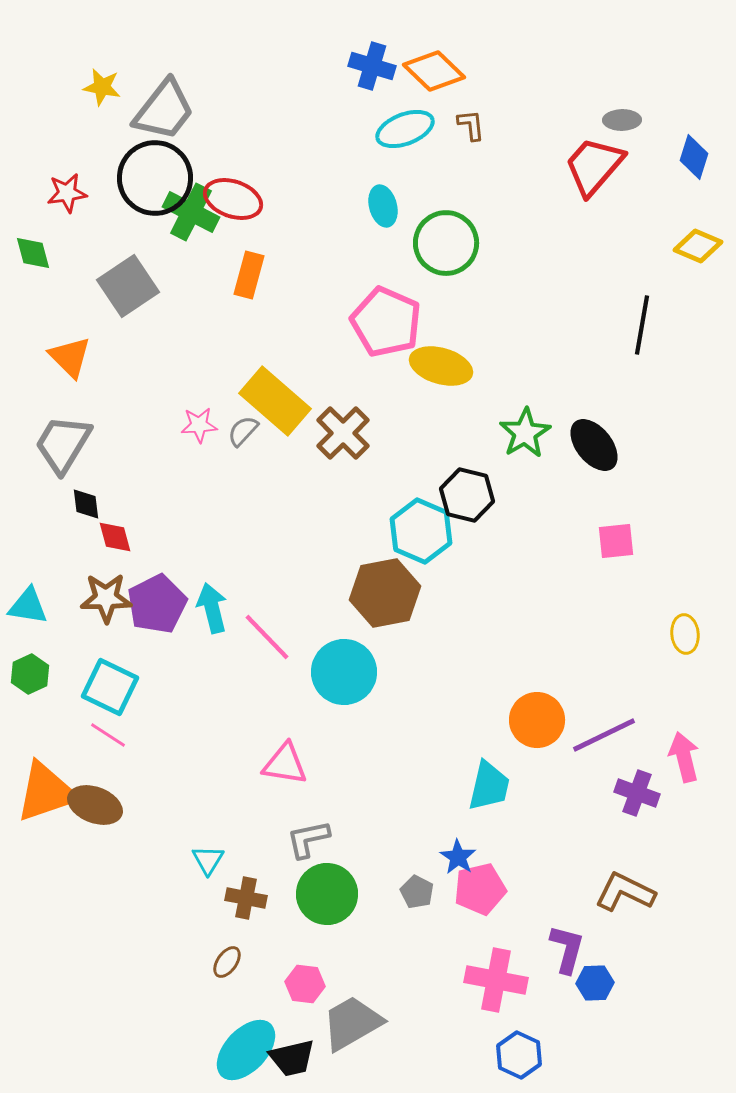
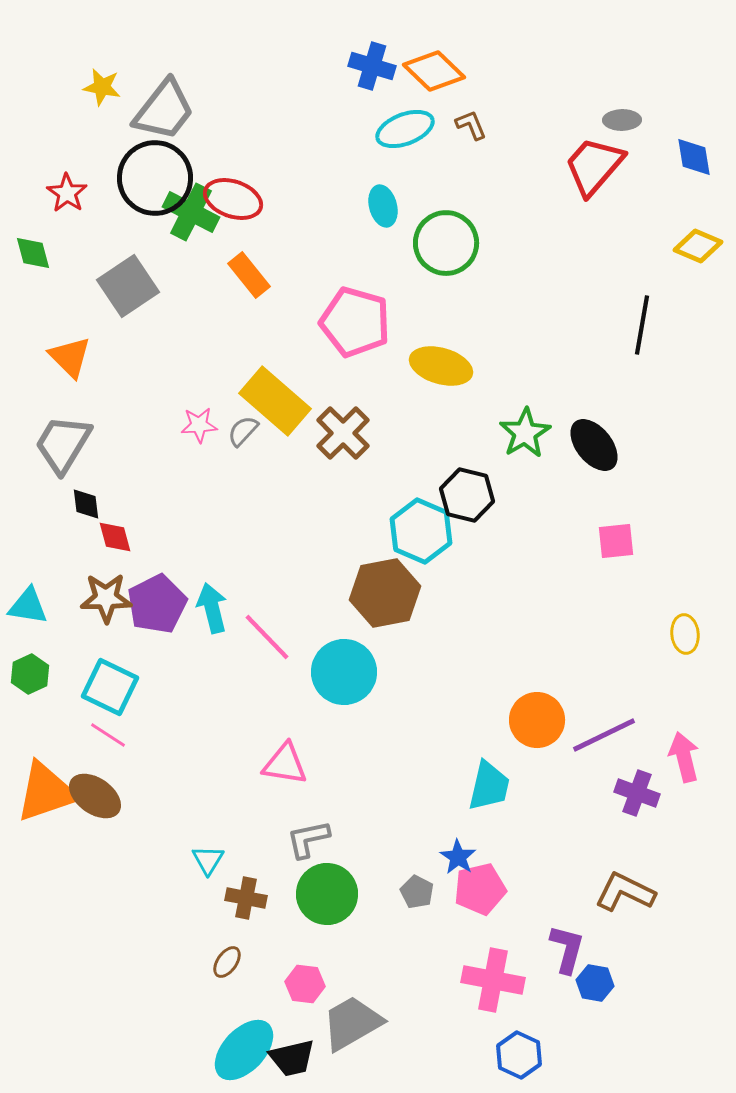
brown L-shape at (471, 125): rotated 16 degrees counterclockwise
blue diamond at (694, 157): rotated 27 degrees counterclockwise
red star at (67, 193): rotated 30 degrees counterclockwise
orange rectangle at (249, 275): rotated 54 degrees counterclockwise
pink pentagon at (386, 322): moved 31 px left; rotated 8 degrees counterclockwise
brown ellipse at (95, 805): moved 9 px up; rotated 14 degrees clockwise
pink cross at (496, 980): moved 3 px left
blue hexagon at (595, 983): rotated 12 degrees clockwise
cyan ellipse at (246, 1050): moved 2 px left
